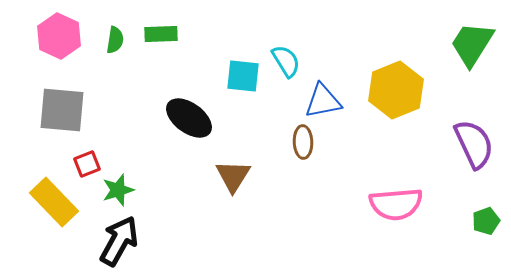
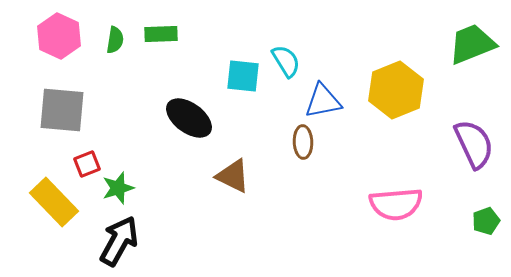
green trapezoid: rotated 36 degrees clockwise
brown triangle: rotated 36 degrees counterclockwise
green star: moved 2 px up
